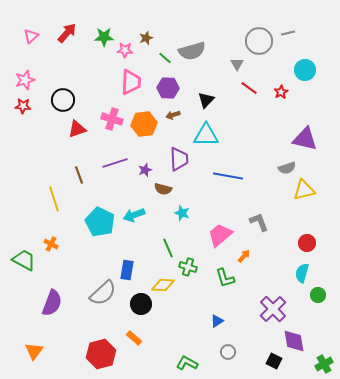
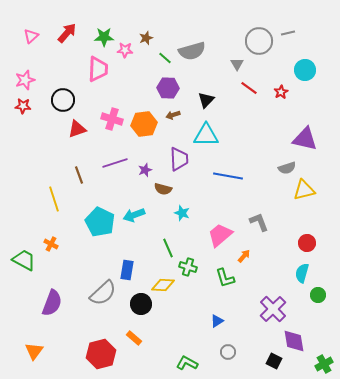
pink trapezoid at (131, 82): moved 33 px left, 13 px up
